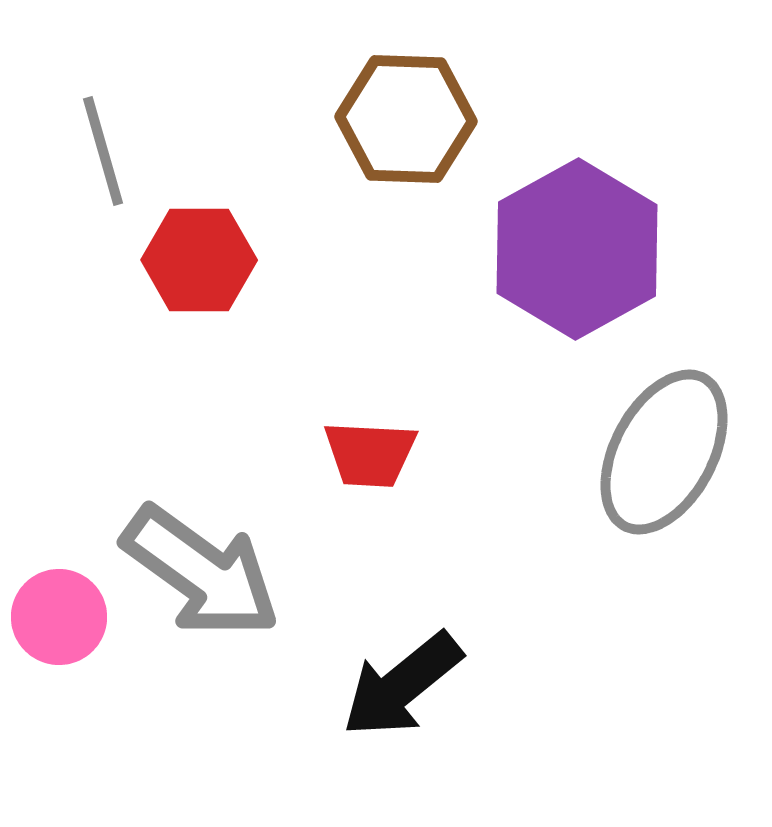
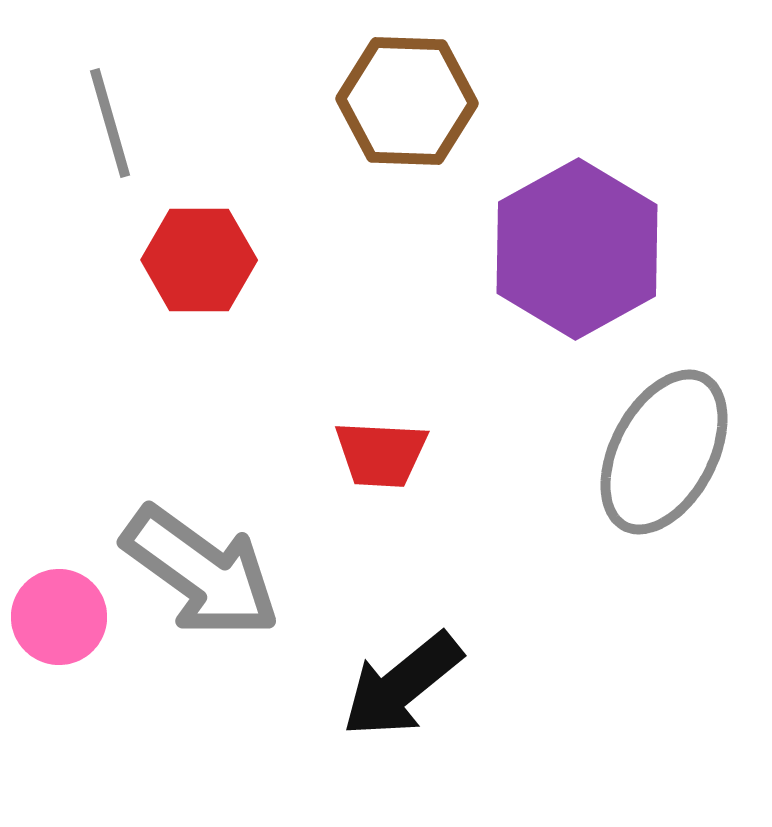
brown hexagon: moved 1 px right, 18 px up
gray line: moved 7 px right, 28 px up
red trapezoid: moved 11 px right
